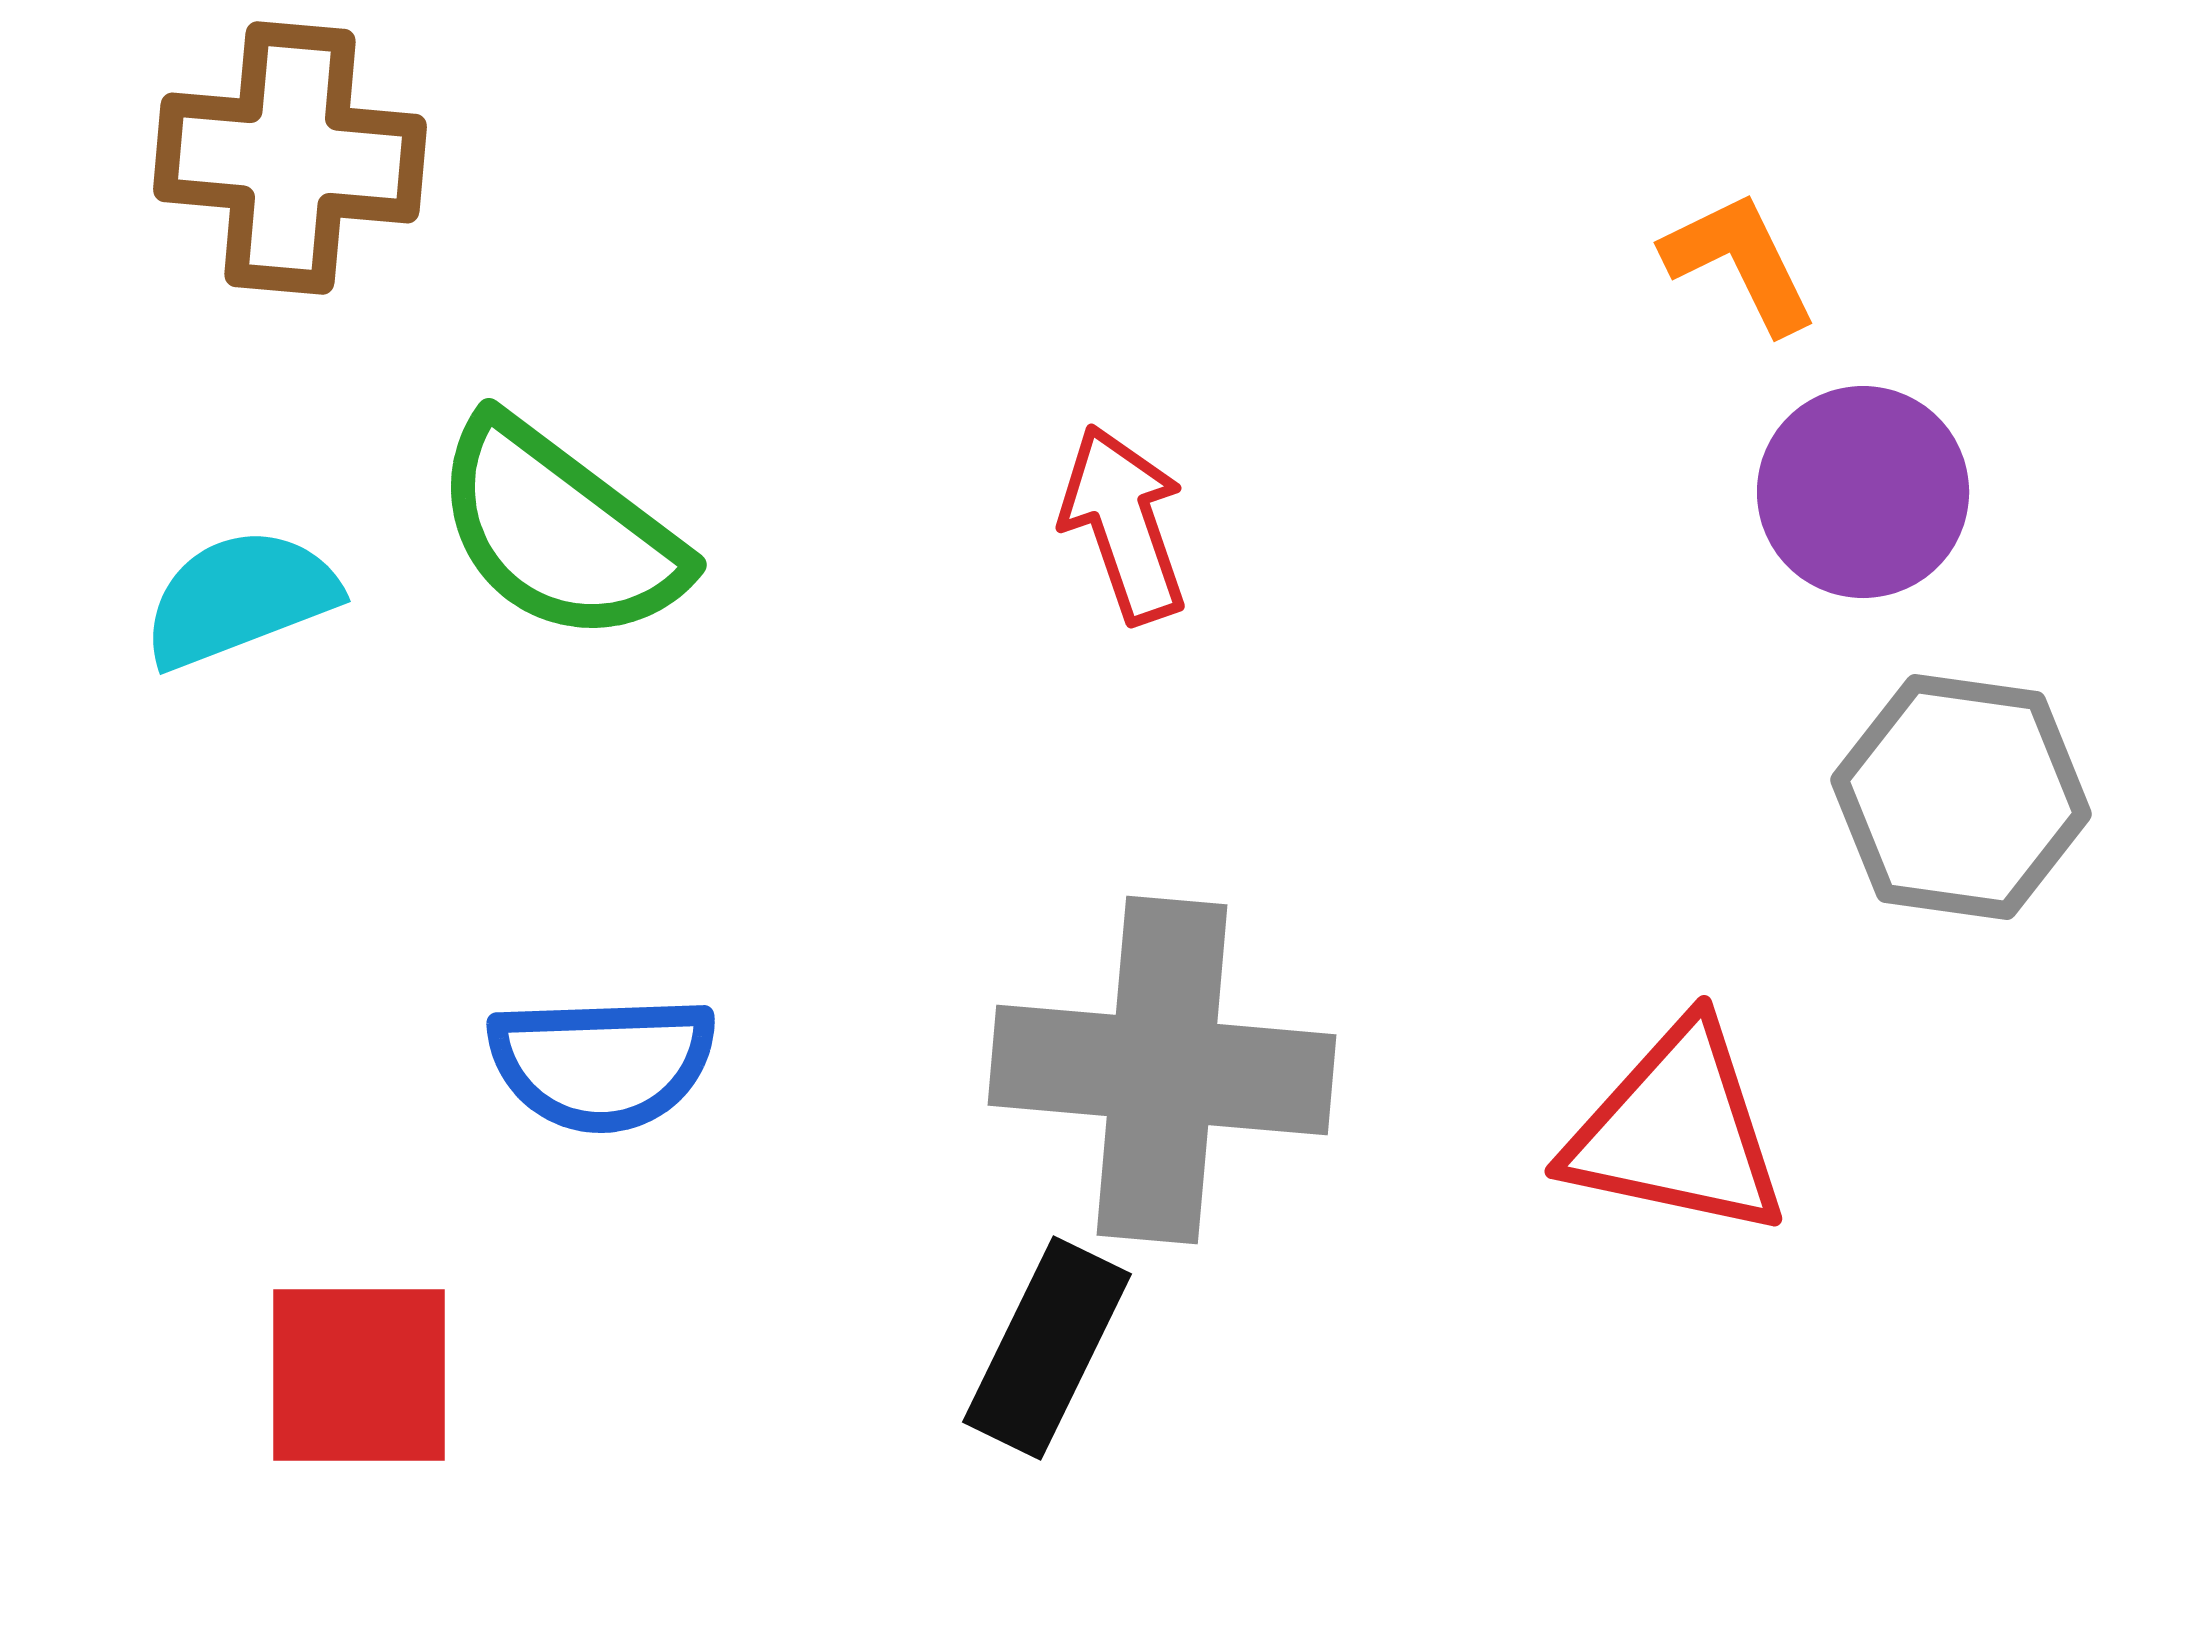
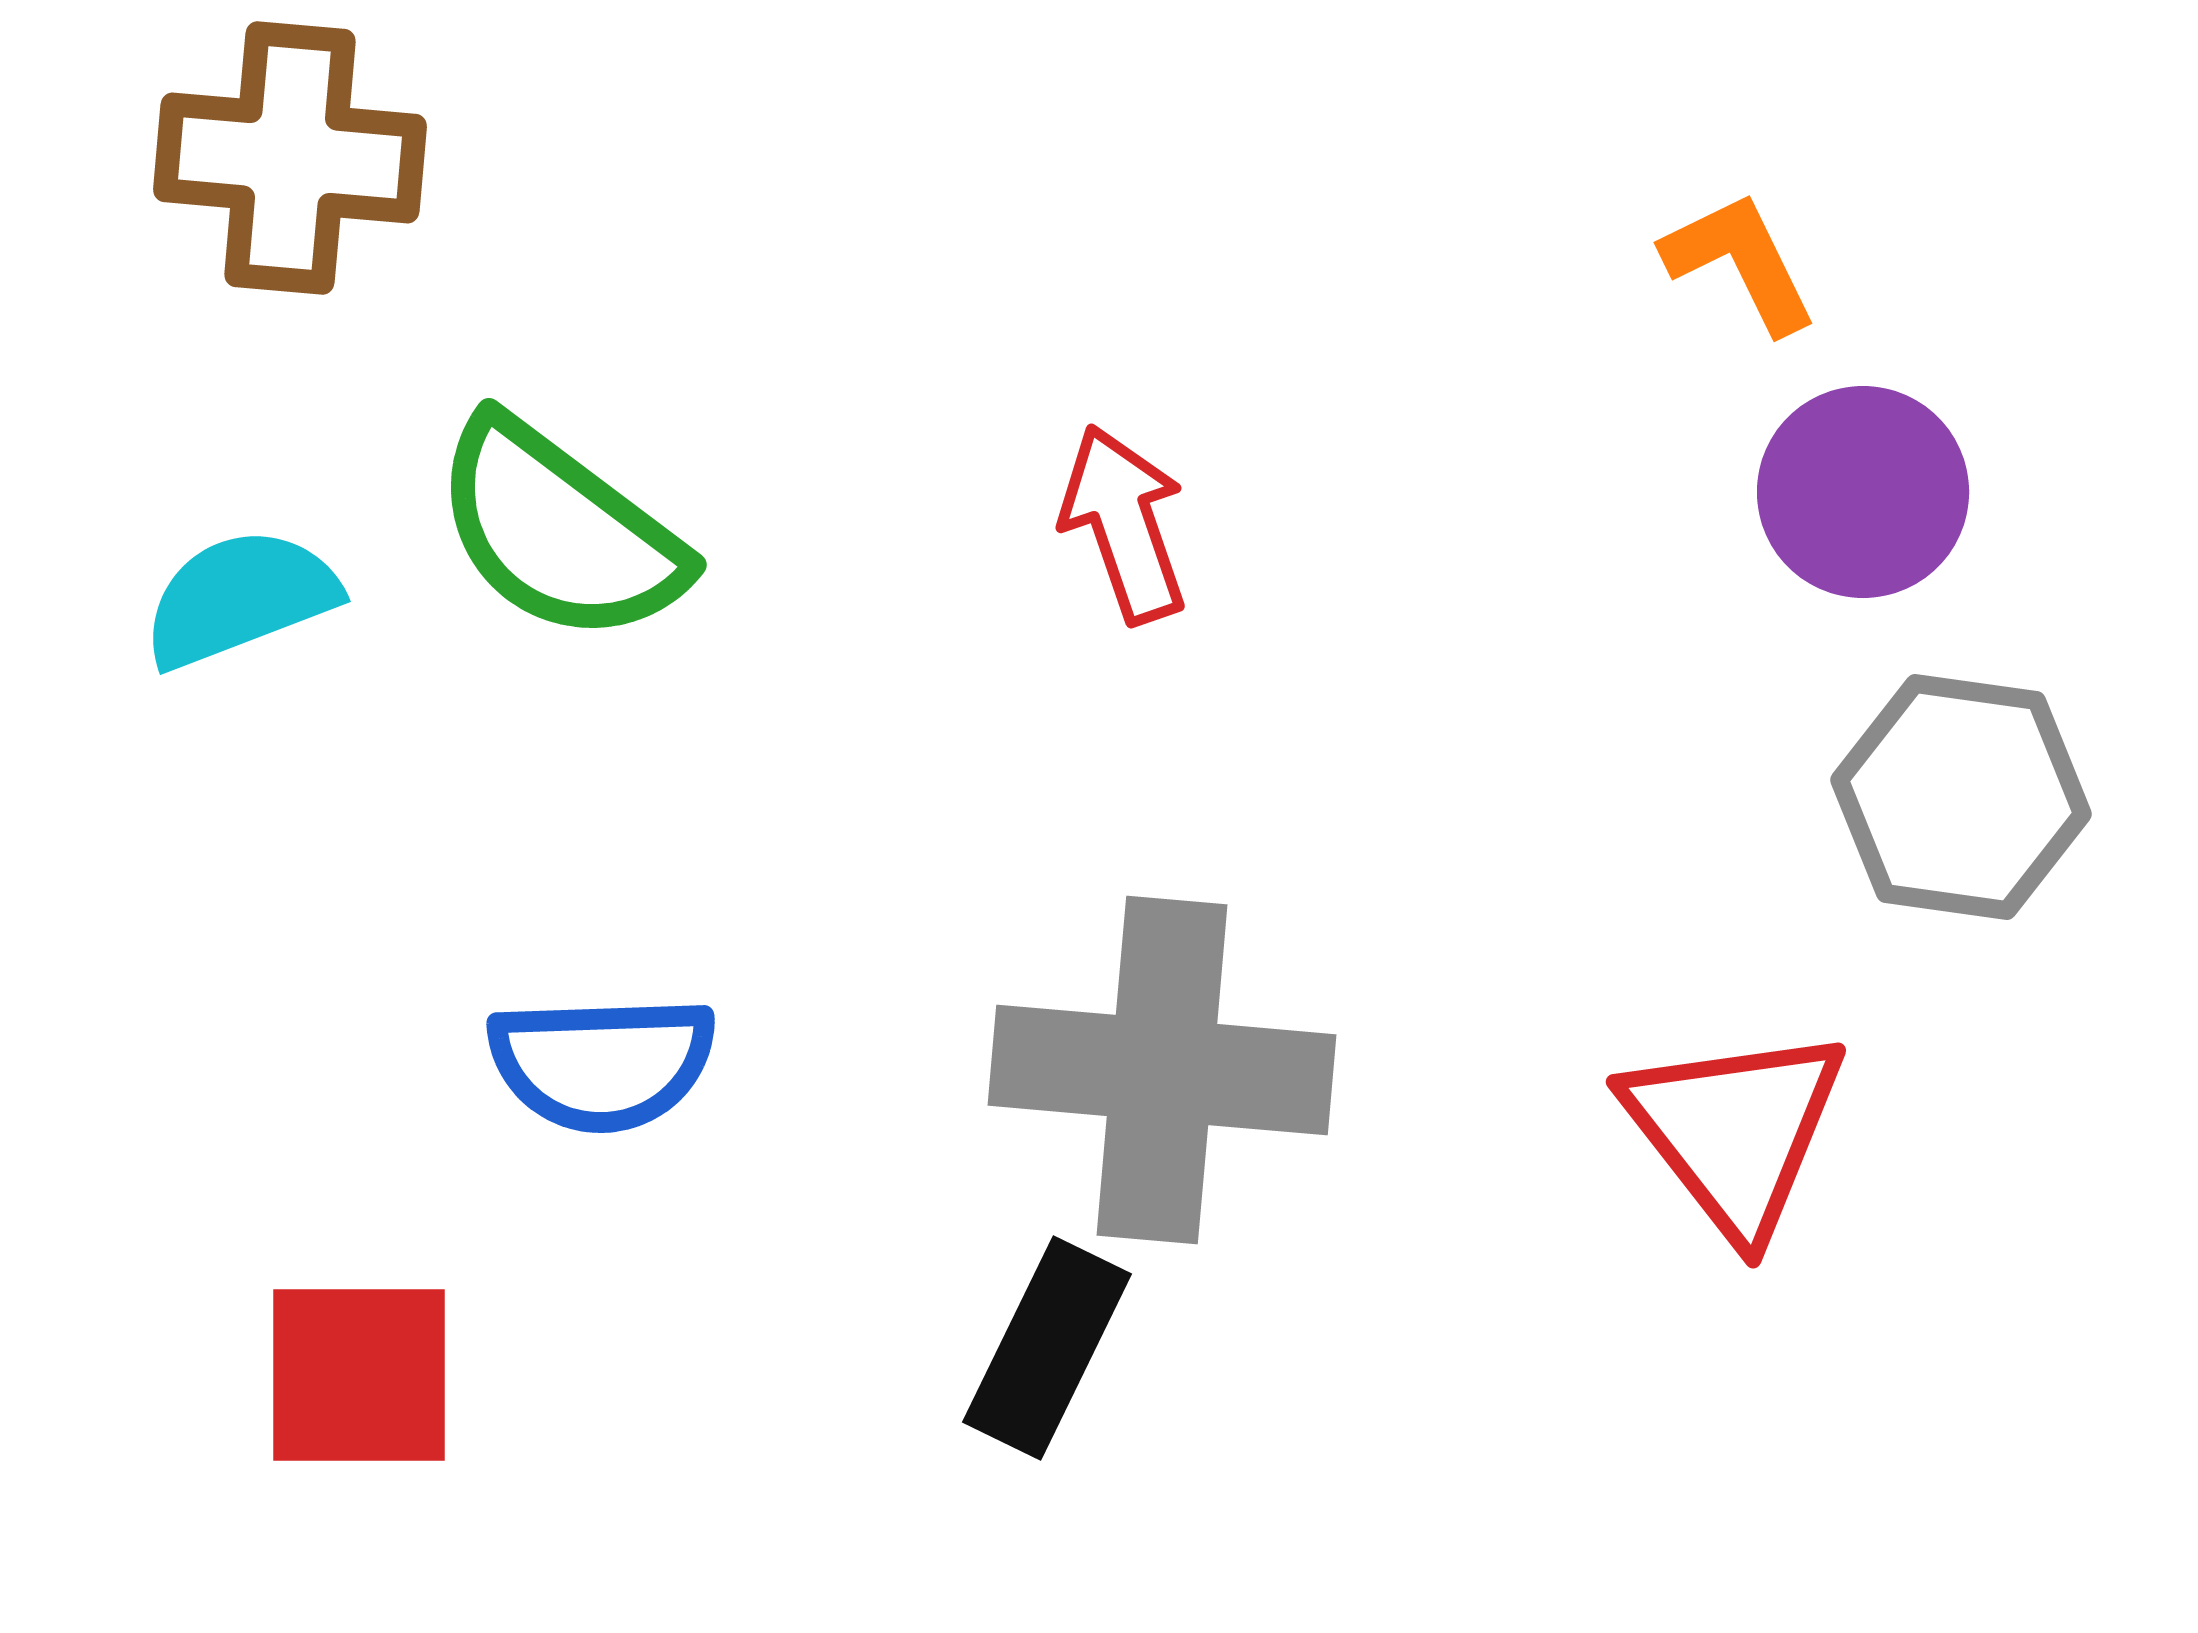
red triangle: moved 58 px right; rotated 40 degrees clockwise
